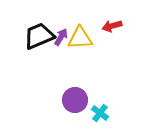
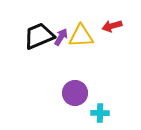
yellow triangle: moved 1 px right, 2 px up
purple circle: moved 7 px up
cyan cross: rotated 36 degrees counterclockwise
